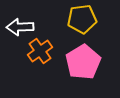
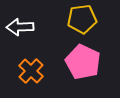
orange cross: moved 9 px left, 20 px down; rotated 10 degrees counterclockwise
pink pentagon: rotated 16 degrees counterclockwise
